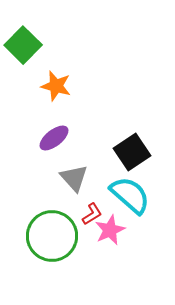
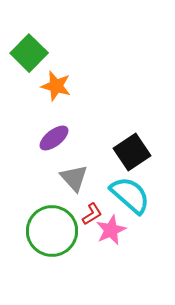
green square: moved 6 px right, 8 px down
pink star: moved 1 px right
green circle: moved 5 px up
